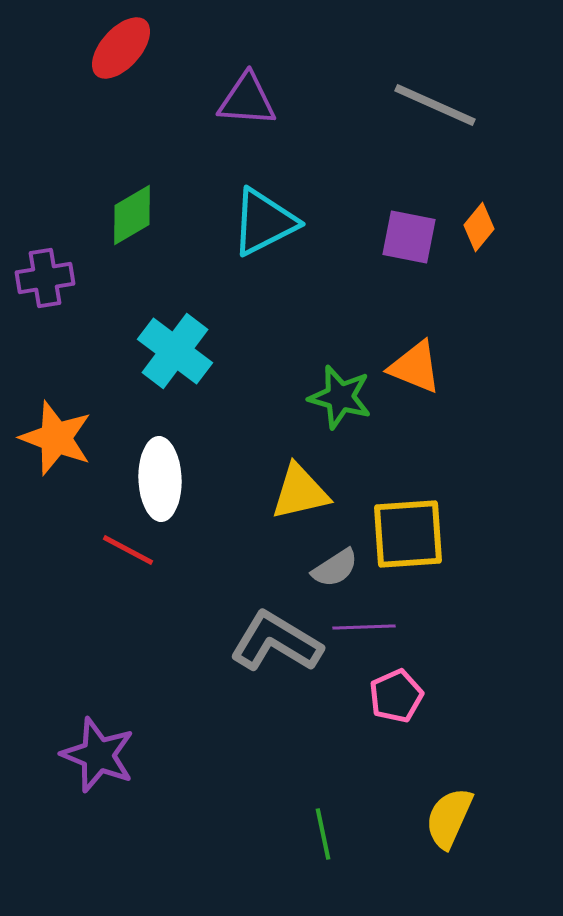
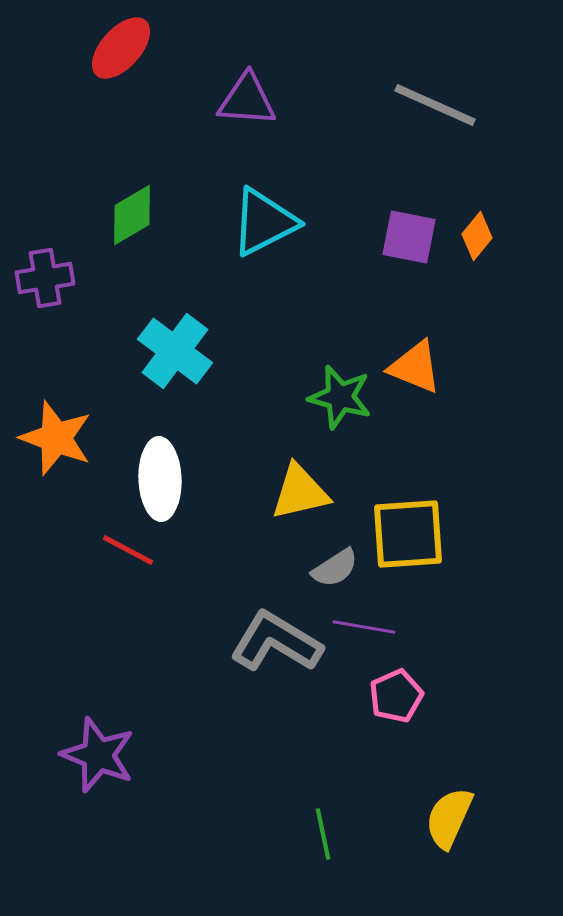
orange diamond: moved 2 px left, 9 px down
purple line: rotated 12 degrees clockwise
